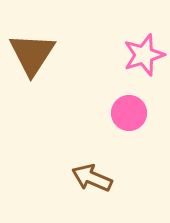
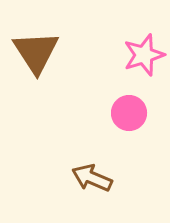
brown triangle: moved 4 px right, 2 px up; rotated 6 degrees counterclockwise
